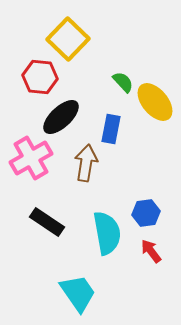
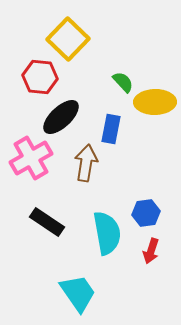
yellow ellipse: rotated 51 degrees counterclockwise
red arrow: rotated 125 degrees counterclockwise
